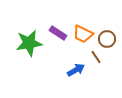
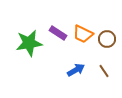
brown line: moved 8 px right, 14 px down
